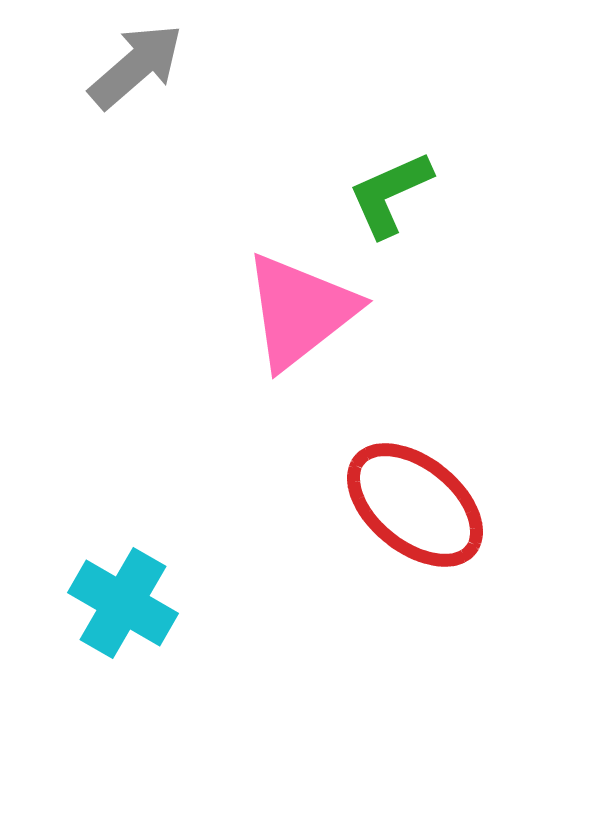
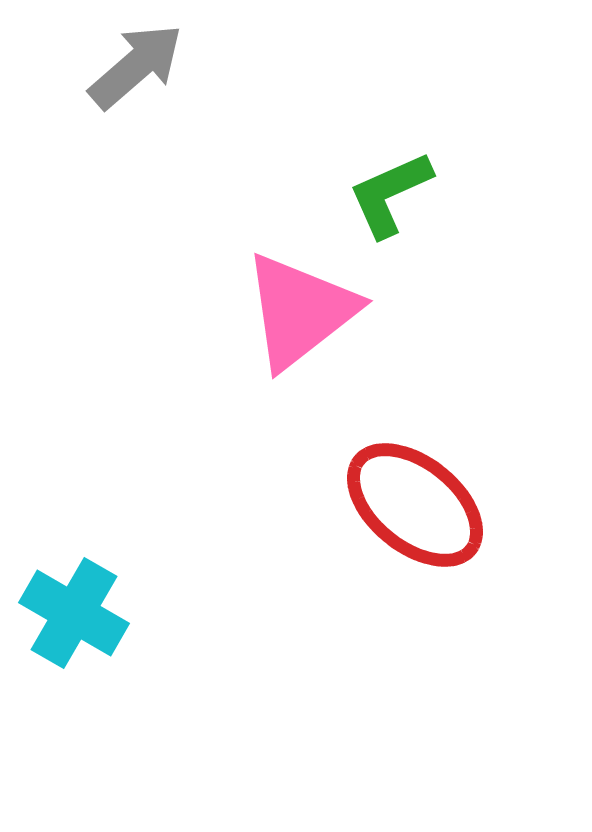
cyan cross: moved 49 px left, 10 px down
